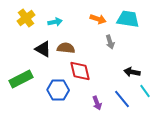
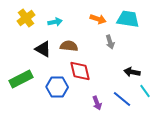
brown semicircle: moved 3 px right, 2 px up
blue hexagon: moved 1 px left, 3 px up
blue line: rotated 12 degrees counterclockwise
